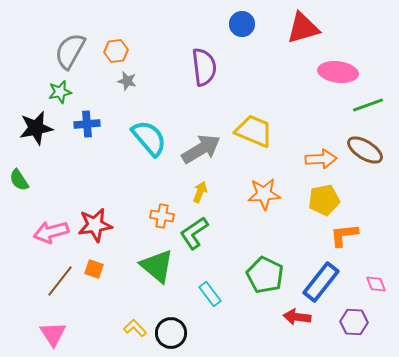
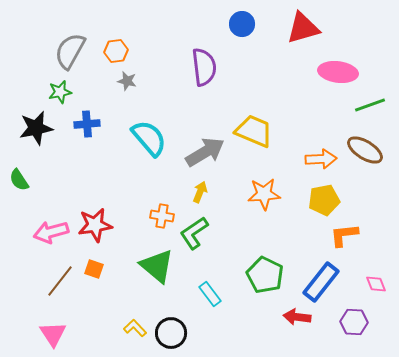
green line: moved 2 px right
gray arrow: moved 4 px right, 3 px down
